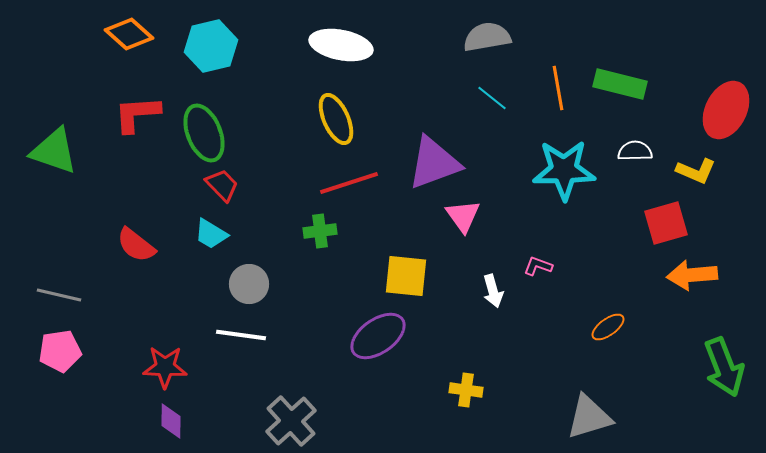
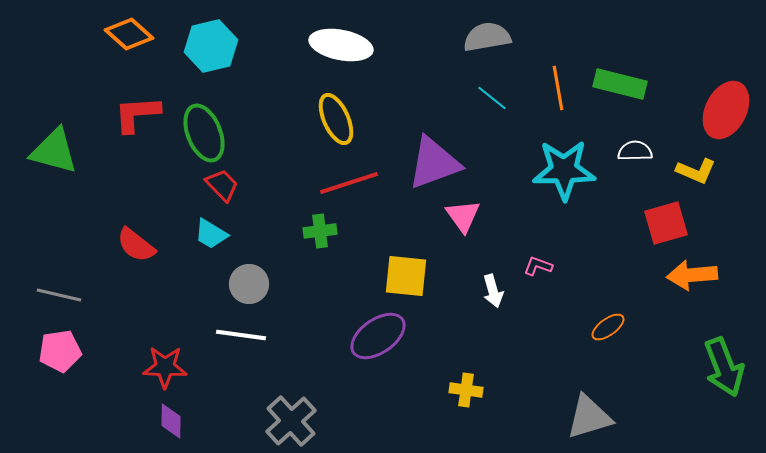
green triangle: rotated 4 degrees counterclockwise
